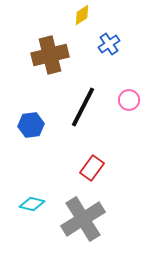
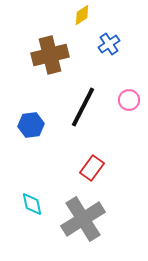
cyan diamond: rotated 65 degrees clockwise
